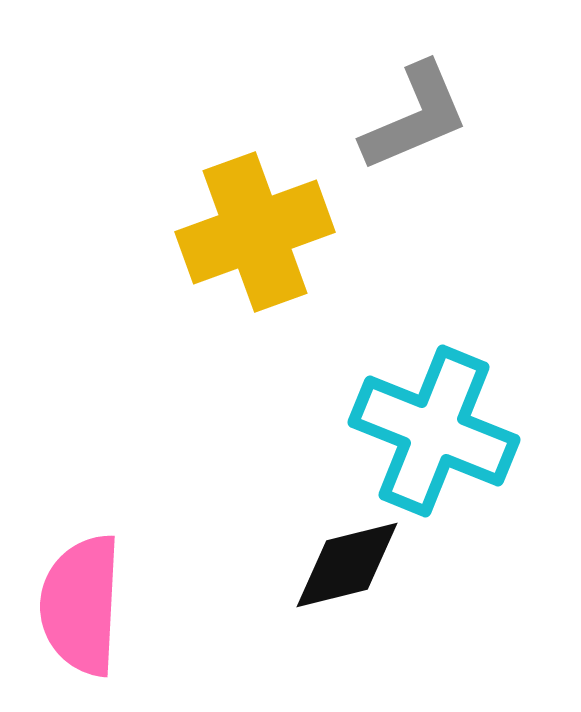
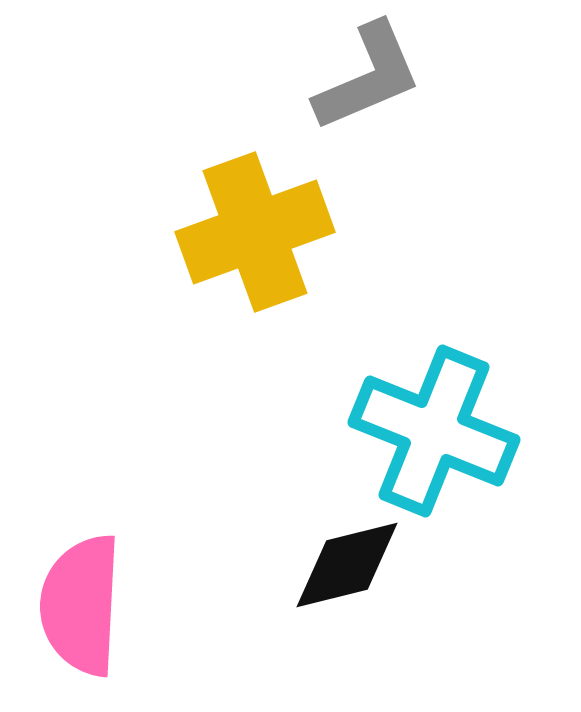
gray L-shape: moved 47 px left, 40 px up
